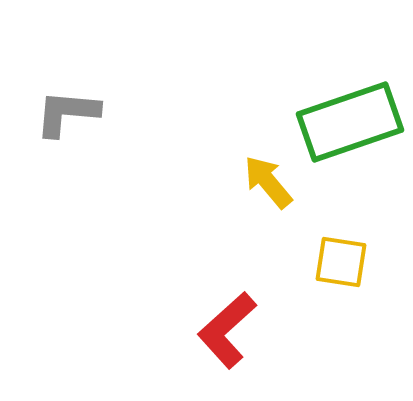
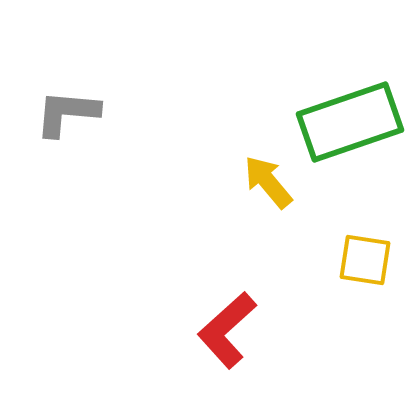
yellow square: moved 24 px right, 2 px up
